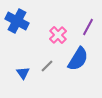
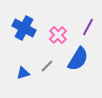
blue cross: moved 7 px right, 7 px down
blue triangle: rotated 48 degrees clockwise
